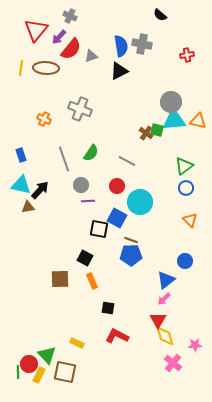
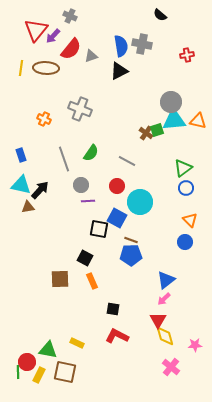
purple arrow at (59, 37): moved 6 px left, 1 px up
green square at (157, 130): rotated 32 degrees counterclockwise
green triangle at (184, 166): moved 1 px left, 2 px down
blue circle at (185, 261): moved 19 px up
black square at (108, 308): moved 5 px right, 1 px down
green triangle at (47, 355): moved 1 px right, 5 px up; rotated 36 degrees counterclockwise
pink cross at (173, 363): moved 2 px left, 4 px down
red circle at (29, 364): moved 2 px left, 2 px up
